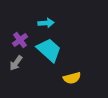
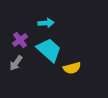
yellow semicircle: moved 10 px up
